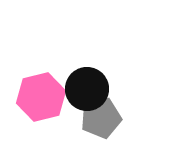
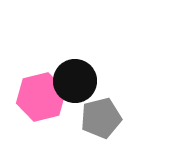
black circle: moved 12 px left, 8 px up
